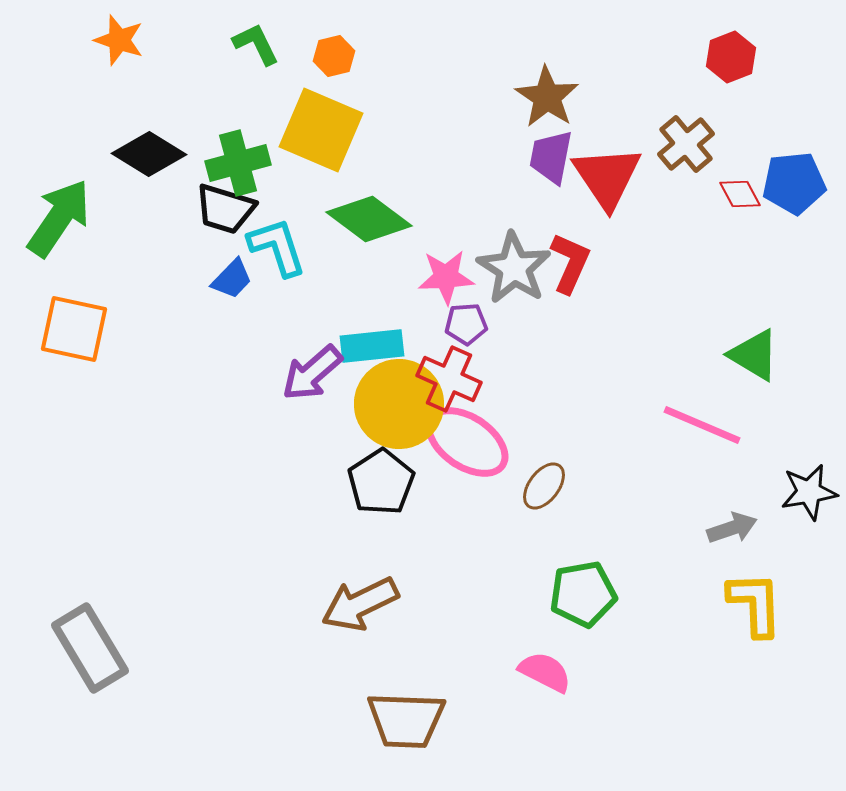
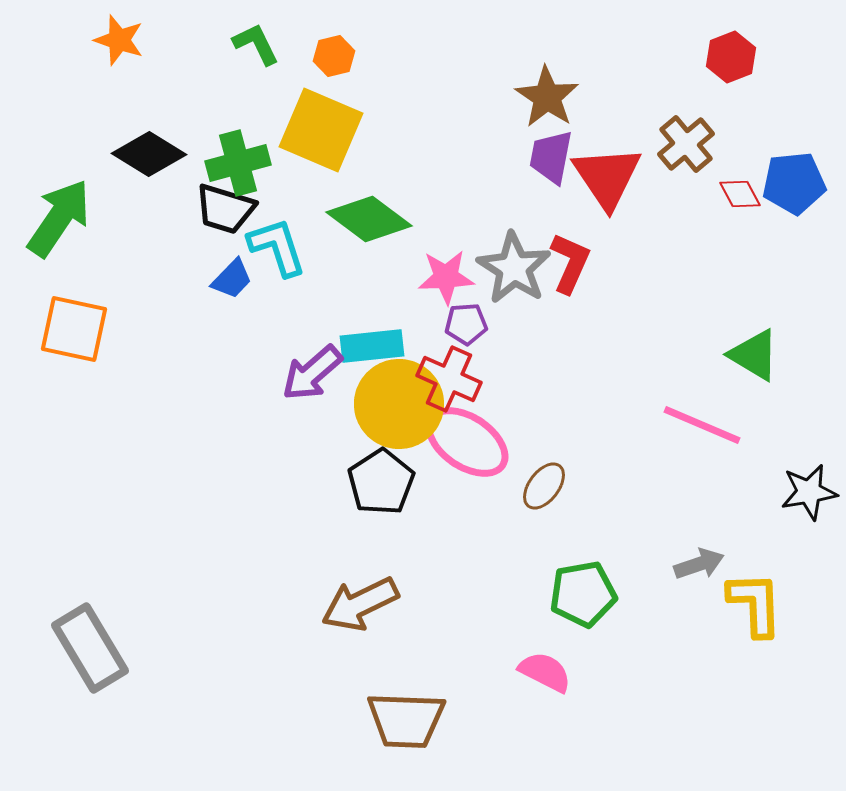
gray arrow: moved 33 px left, 36 px down
